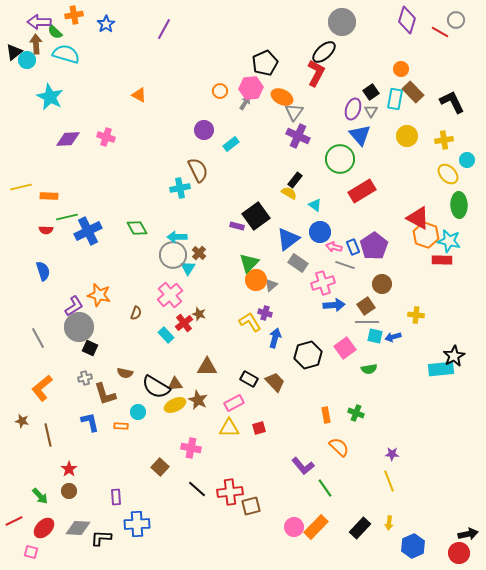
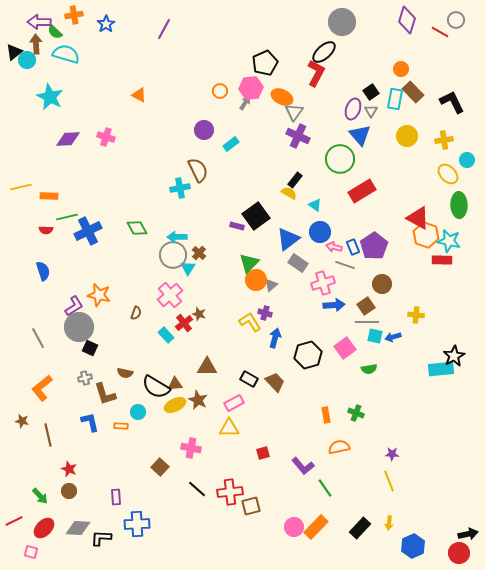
red square at (259, 428): moved 4 px right, 25 px down
orange semicircle at (339, 447): rotated 55 degrees counterclockwise
red star at (69, 469): rotated 14 degrees counterclockwise
